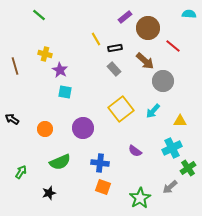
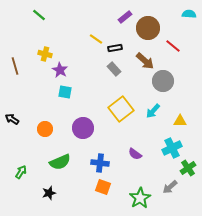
yellow line: rotated 24 degrees counterclockwise
purple semicircle: moved 3 px down
